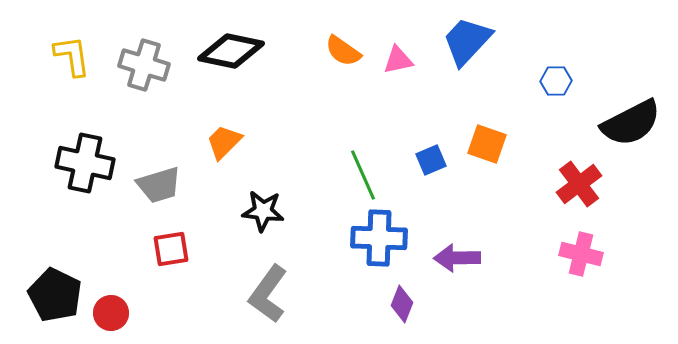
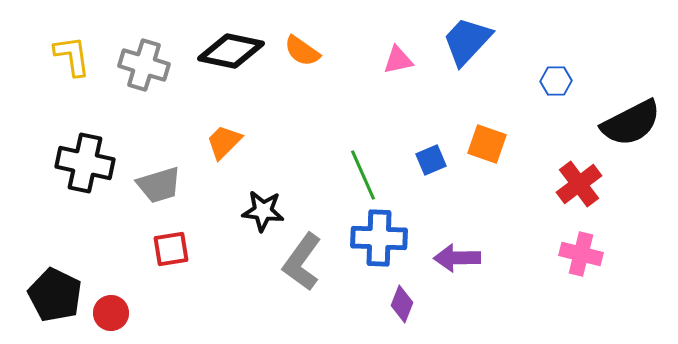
orange semicircle: moved 41 px left
gray L-shape: moved 34 px right, 32 px up
